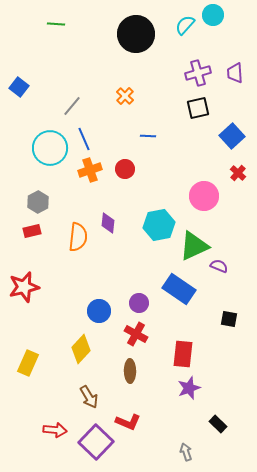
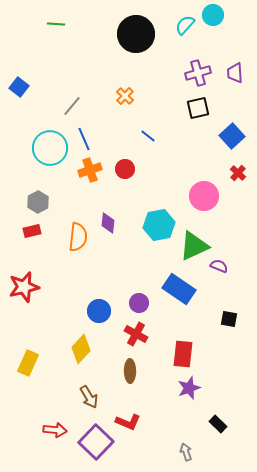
blue line at (148, 136): rotated 35 degrees clockwise
